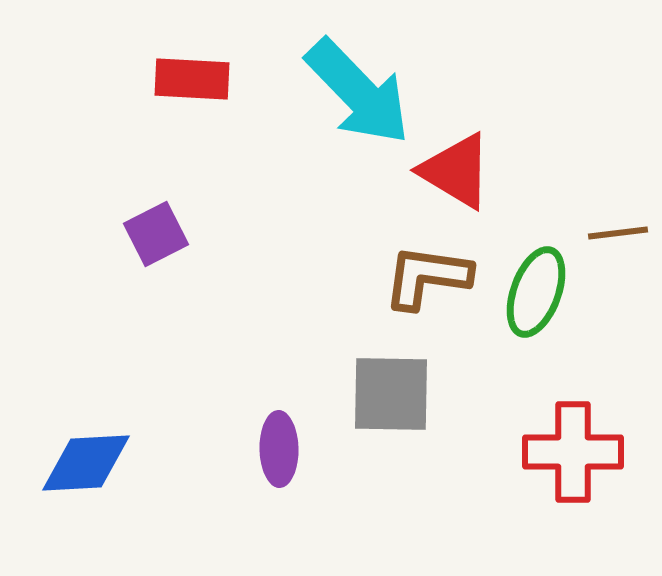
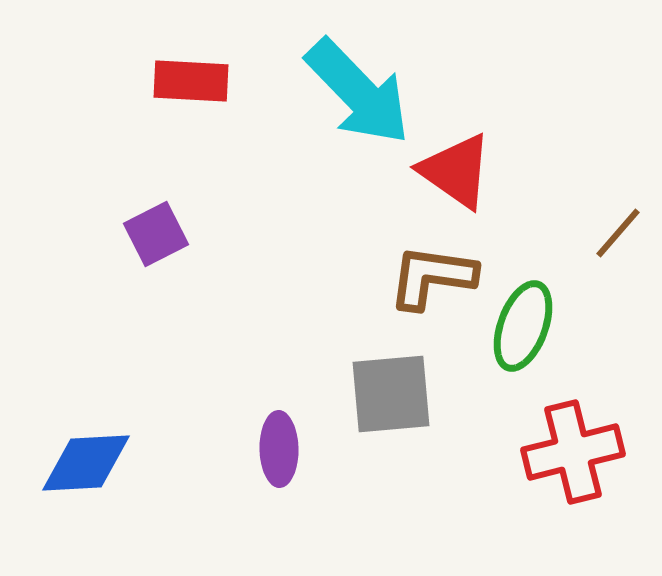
red rectangle: moved 1 px left, 2 px down
red triangle: rotated 4 degrees clockwise
brown line: rotated 42 degrees counterclockwise
brown L-shape: moved 5 px right
green ellipse: moved 13 px left, 34 px down
gray square: rotated 6 degrees counterclockwise
red cross: rotated 14 degrees counterclockwise
